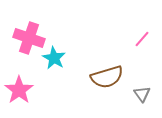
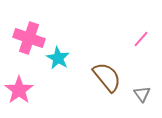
pink line: moved 1 px left
cyan star: moved 4 px right
brown semicircle: rotated 112 degrees counterclockwise
